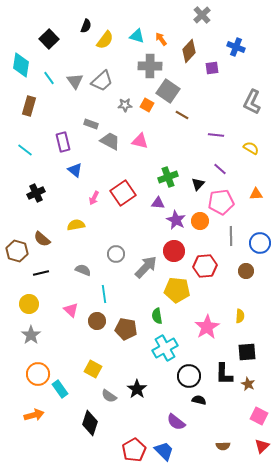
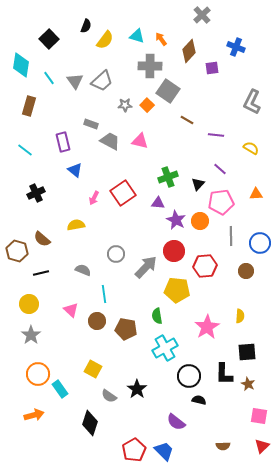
orange square at (147, 105): rotated 16 degrees clockwise
brown line at (182, 115): moved 5 px right, 5 px down
pink square at (259, 416): rotated 18 degrees counterclockwise
